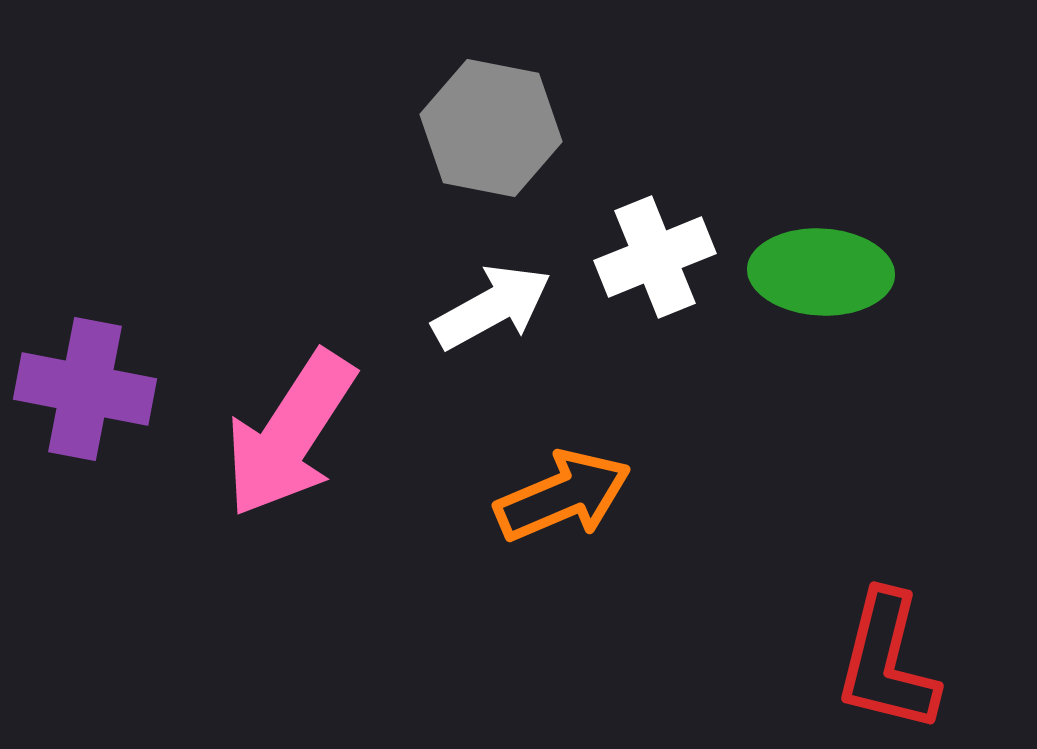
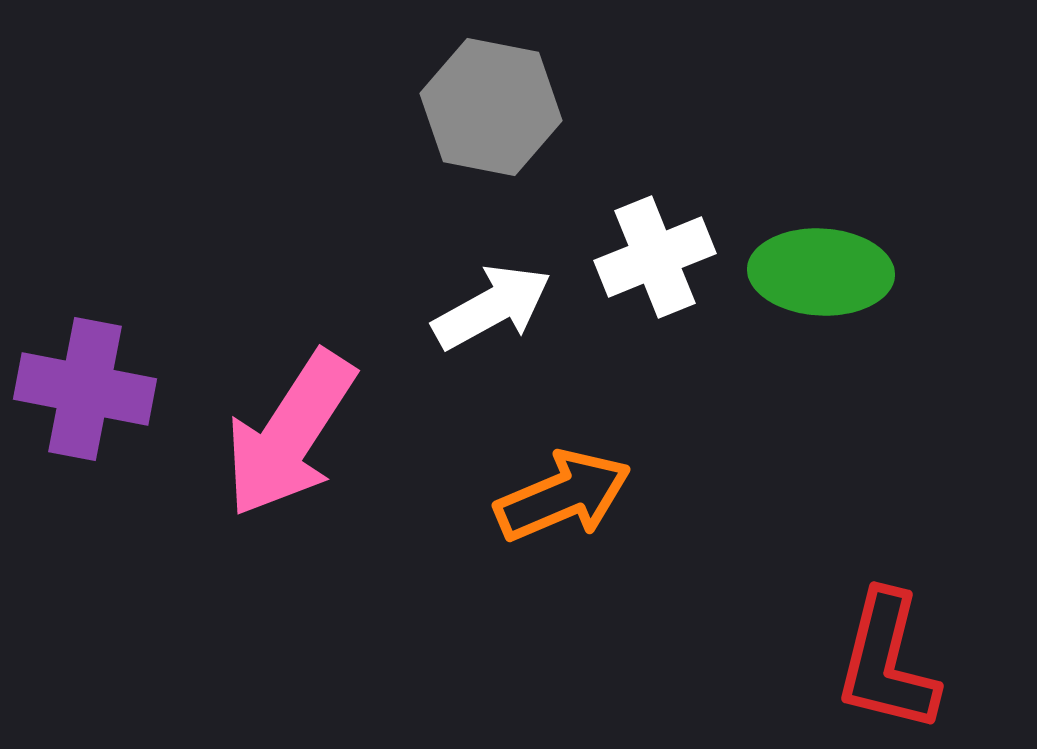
gray hexagon: moved 21 px up
